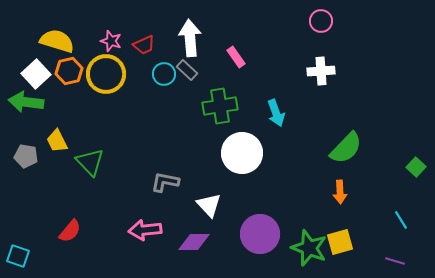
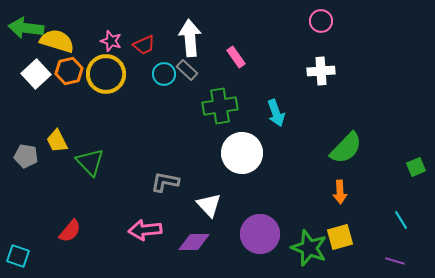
green arrow: moved 74 px up
green square: rotated 24 degrees clockwise
yellow square: moved 5 px up
